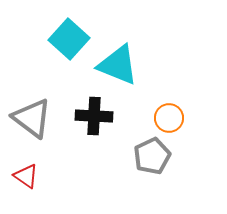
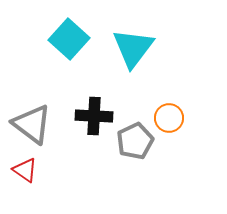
cyan triangle: moved 15 px right, 17 px up; rotated 45 degrees clockwise
gray triangle: moved 6 px down
gray pentagon: moved 17 px left, 15 px up
red triangle: moved 1 px left, 6 px up
